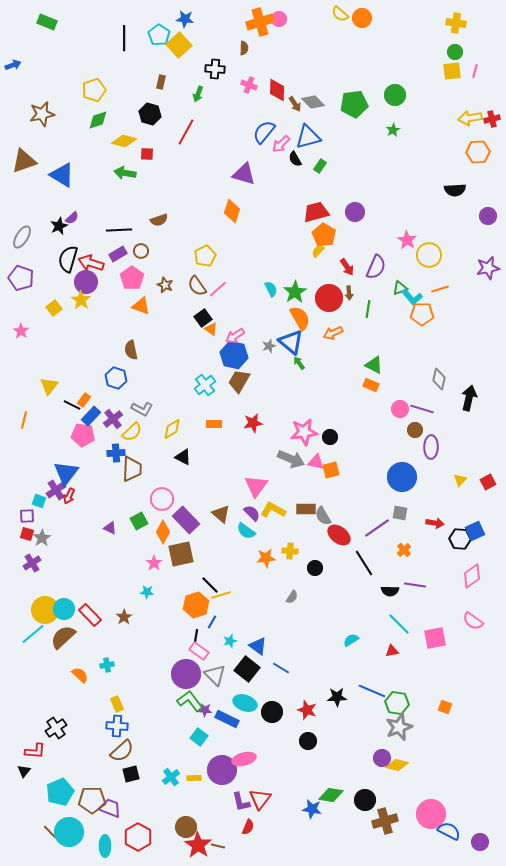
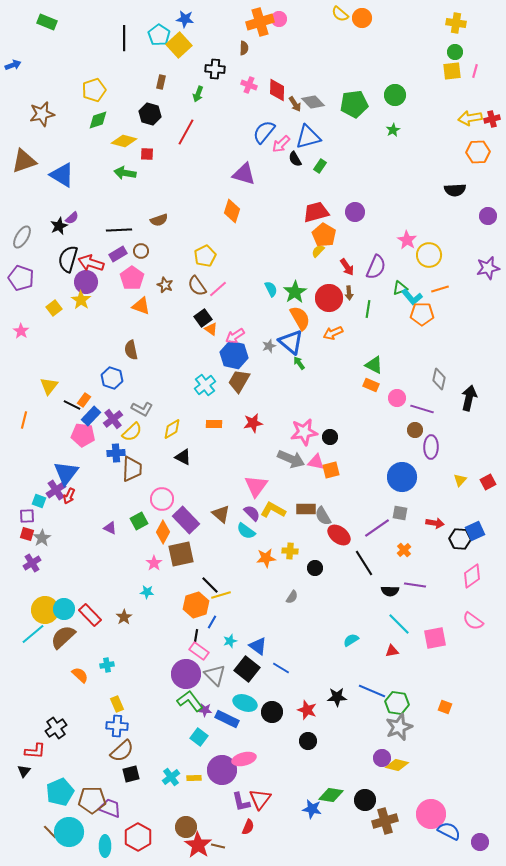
blue hexagon at (116, 378): moved 4 px left
pink circle at (400, 409): moved 3 px left, 11 px up
